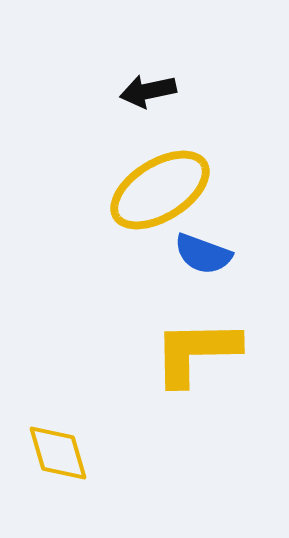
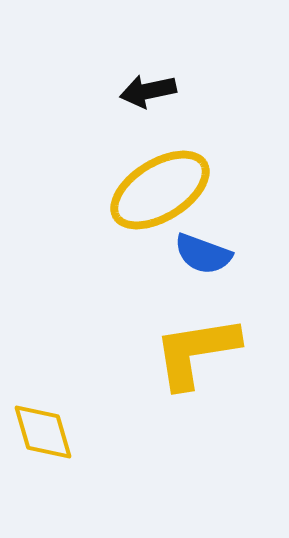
yellow L-shape: rotated 8 degrees counterclockwise
yellow diamond: moved 15 px left, 21 px up
